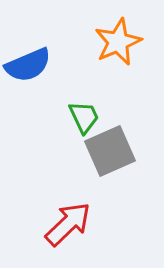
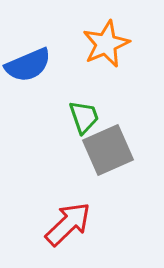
orange star: moved 12 px left, 2 px down
green trapezoid: rotated 6 degrees clockwise
gray square: moved 2 px left, 1 px up
